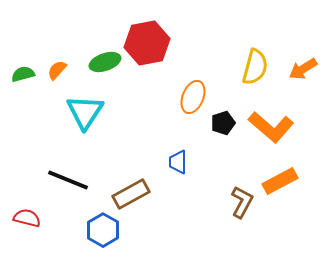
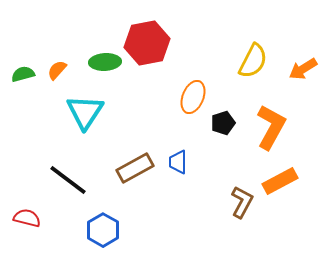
green ellipse: rotated 16 degrees clockwise
yellow semicircle: moved 2 px left, 6 px up; rotated 12 degrees clockwise
orange L-shape: rotated 102 degrees counterclockwise
black line: rotated 15 degrees clockwise
brown rectangle: moved 4 px right, 26 px up
